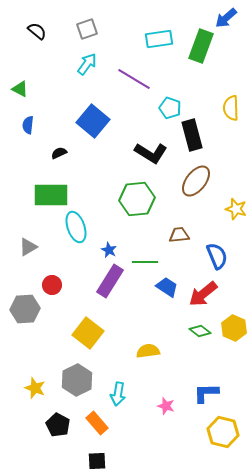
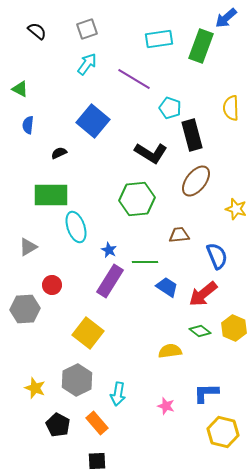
yellow semicircle at (148, 351): moved 22 px right
